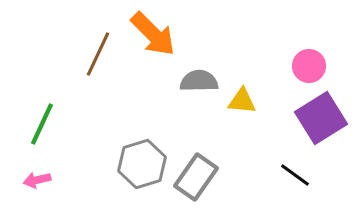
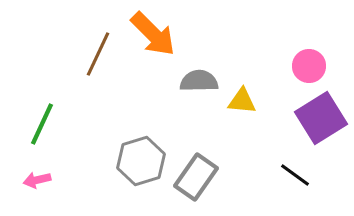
gray hexagon: moved 1 px left, 3 px up
